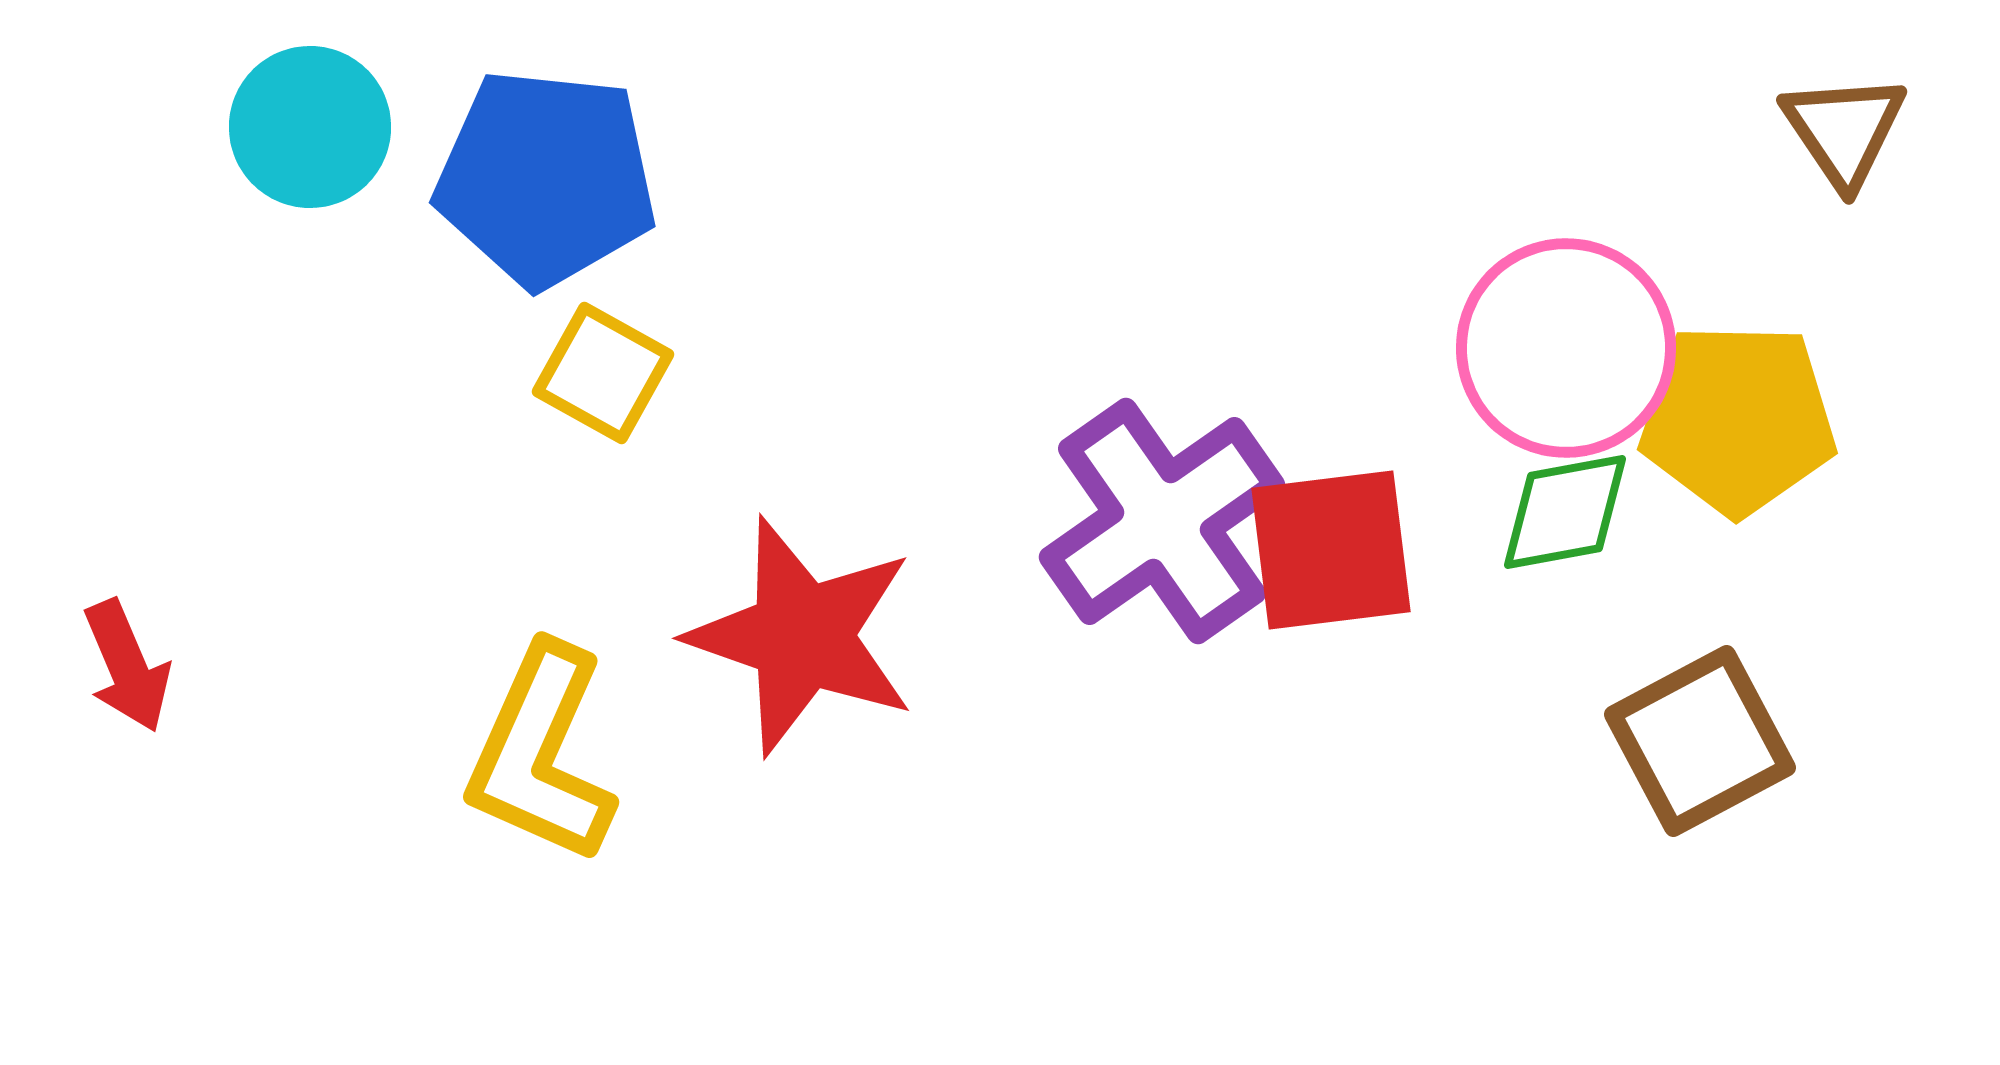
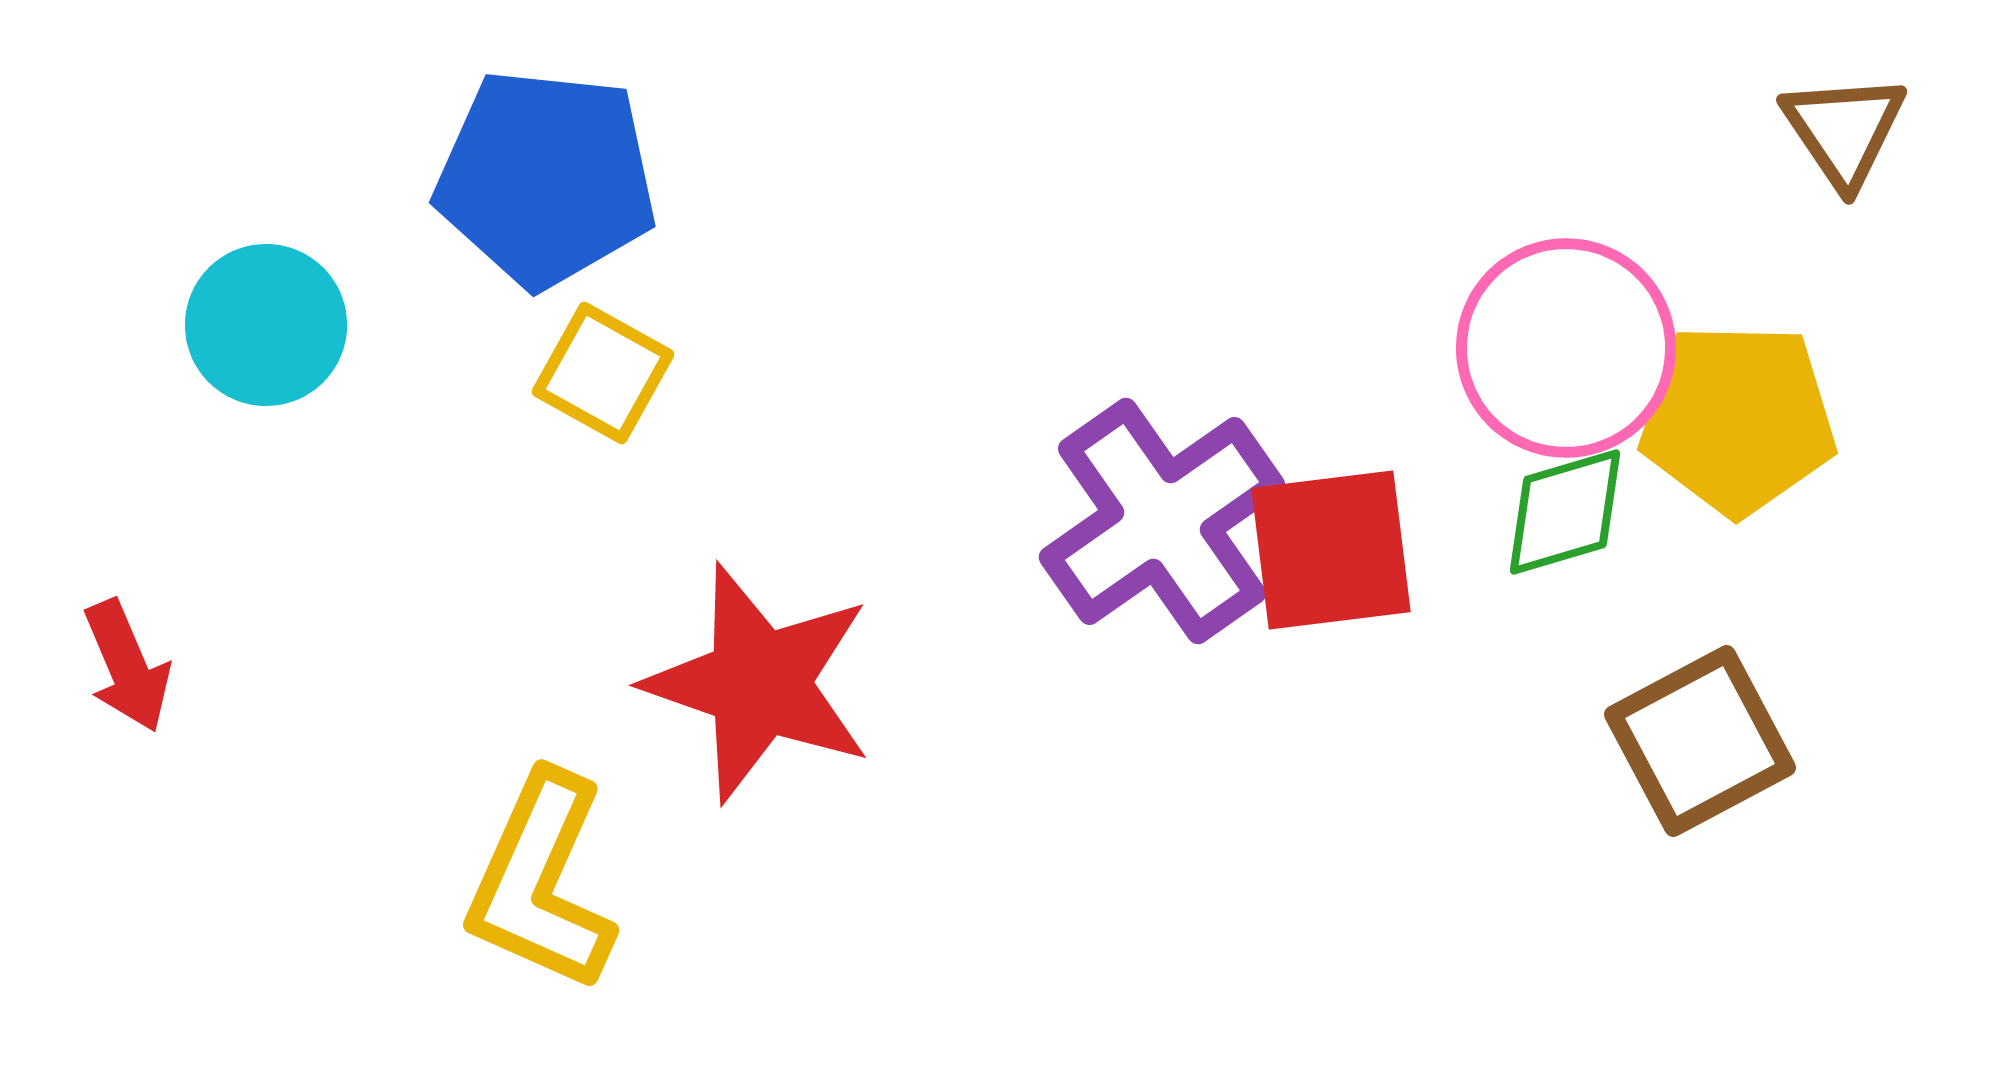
cyan circle: moved 44 px left, 198 px down
green diamond: rotated 6 degrees counterclockwise
red star: moved 43 px left, 47 px down
yellow L-shape: moved 128 px down
